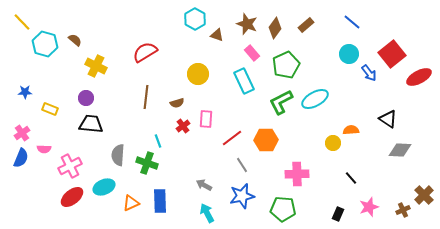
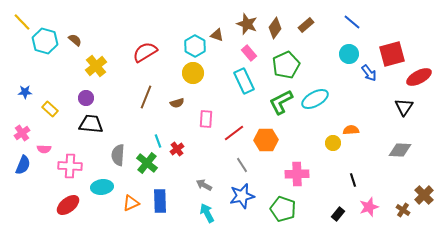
cyan hexagon at (195, 19): moved 27 px down
cyan hexagon at (45, 44): moved 3 px up
pink rectangle at (252, 53): moved 3 px left
red square at (392, 54): rotated 24 degrees clockwise
yellow cross at (96, 66): rotated 25 degrees clockwise
yellow circle at (198, 74): moved 5 px left, 1 px up
brown line at (146, 97): rotated 15 degrees clockwise
yellow rectangle at (50, 109): rotated 21 degrees clockwise
black triangle at (388, 119): moved 16 px right, 12 px up; rotated 30 degrees clockwise
red cross at (183, 126): moved 6 px left, 23 px down
red line at (232, 138): moved 2 px right, 5 px up
blue semicircle at (21, 158): moved 2 px right, 7 px down
green cross at (147, 163): rotated 20 degrees clockwise
pink cross at (70, 166): rotated 30 degrees clockwise
black line at (351, 178): moved 2 px right, 2 px down; rotated 24 degrees clockwise
cyan ellipse at (104, 187): moved 2 px left; rotated 15 degrees clockwise
red ellipse at (72, 197): moved 4 px left, 8 px down
green pentagon at (283, 209): rotated 15 degrees clockwise
brown cross at (403, 210): rotated 32 degrees counterclockwise
black rectangle at (338, 214): rotated 16 degrees clockwise
